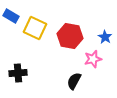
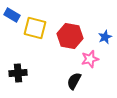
blue rectangle: moved 1 px right, 1 px up
yellow square: rotated 10 degrees counterclockwise
blue star: rotated 16 degrees clockwise
pink star: moved 3 px left
